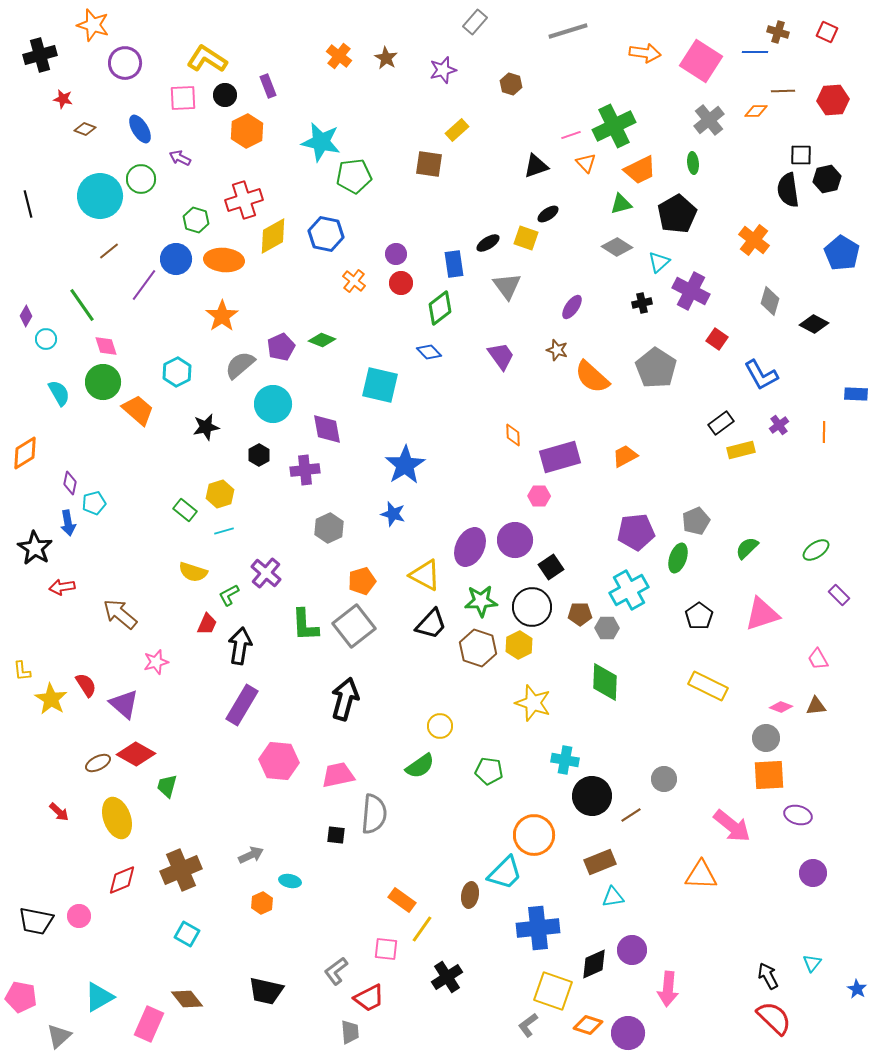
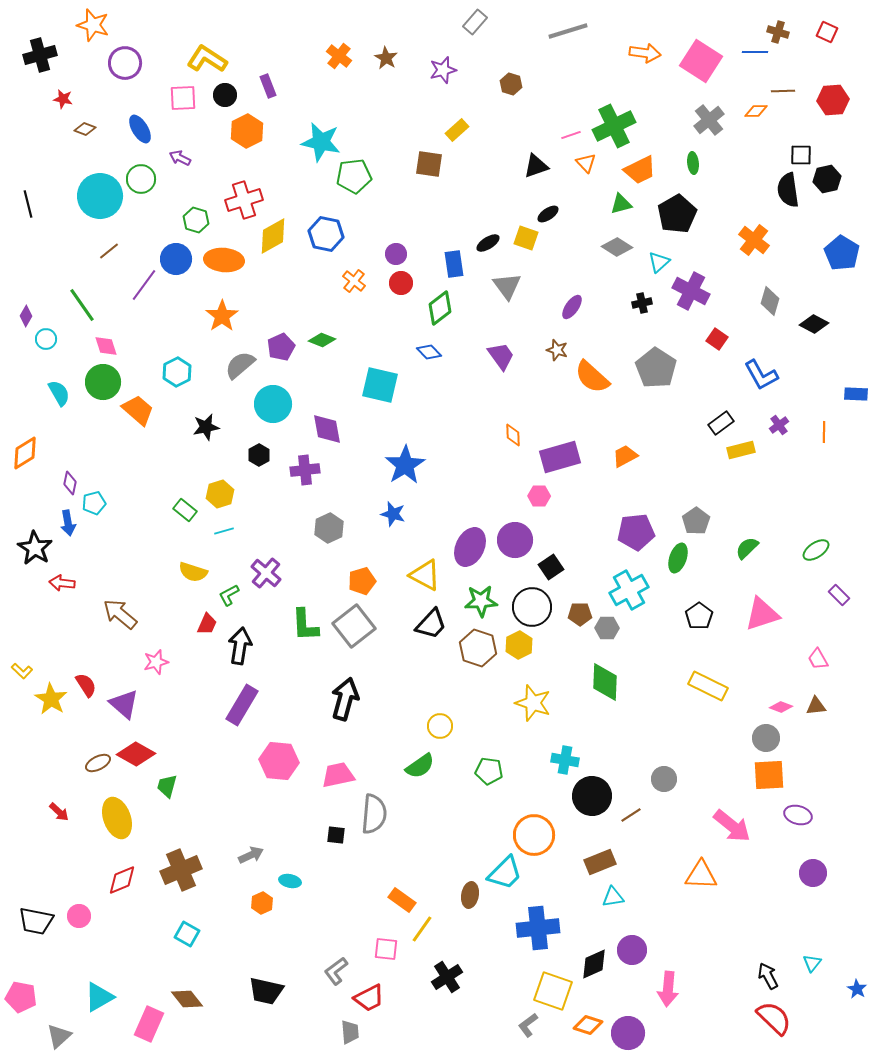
gray pentagon at (696, 521): rotated 12 degrees counterclockwise
red arrow at (62, 587): moved 4 px up; rotated 15 degrees clockwise
yellow L-shape at (22, 671): rotated 40 degrees counterclockwise
